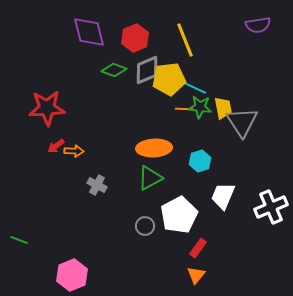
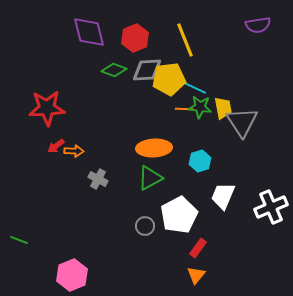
gray diamond: rotated 20 degrees clockwise
gray cross: moved 1 px right, 6 px up
